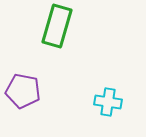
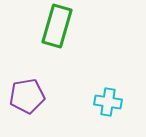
purple pentagon: moved 4 px right, 5 px down; rotated 20 degrees counterclockwise
